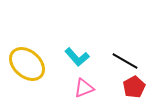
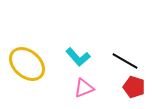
cyan L-shape: moved 1 px right
red pentagon: rotated 25 degrees counterclockwise
